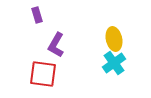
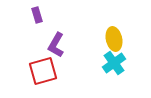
red square: moved 3 px up; rotated 24 degrees counterclockwise
